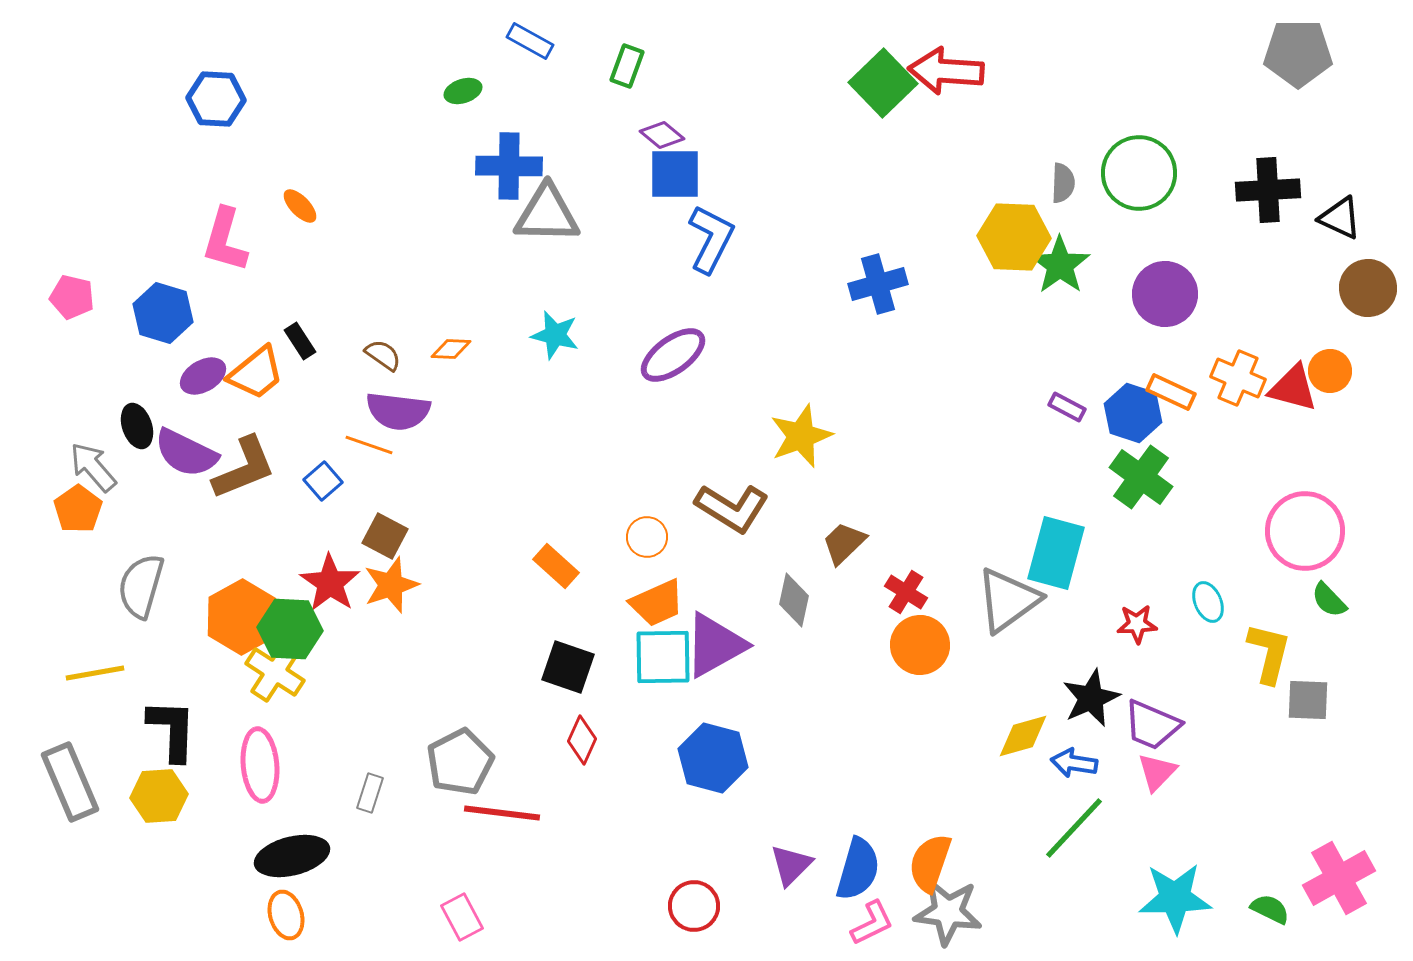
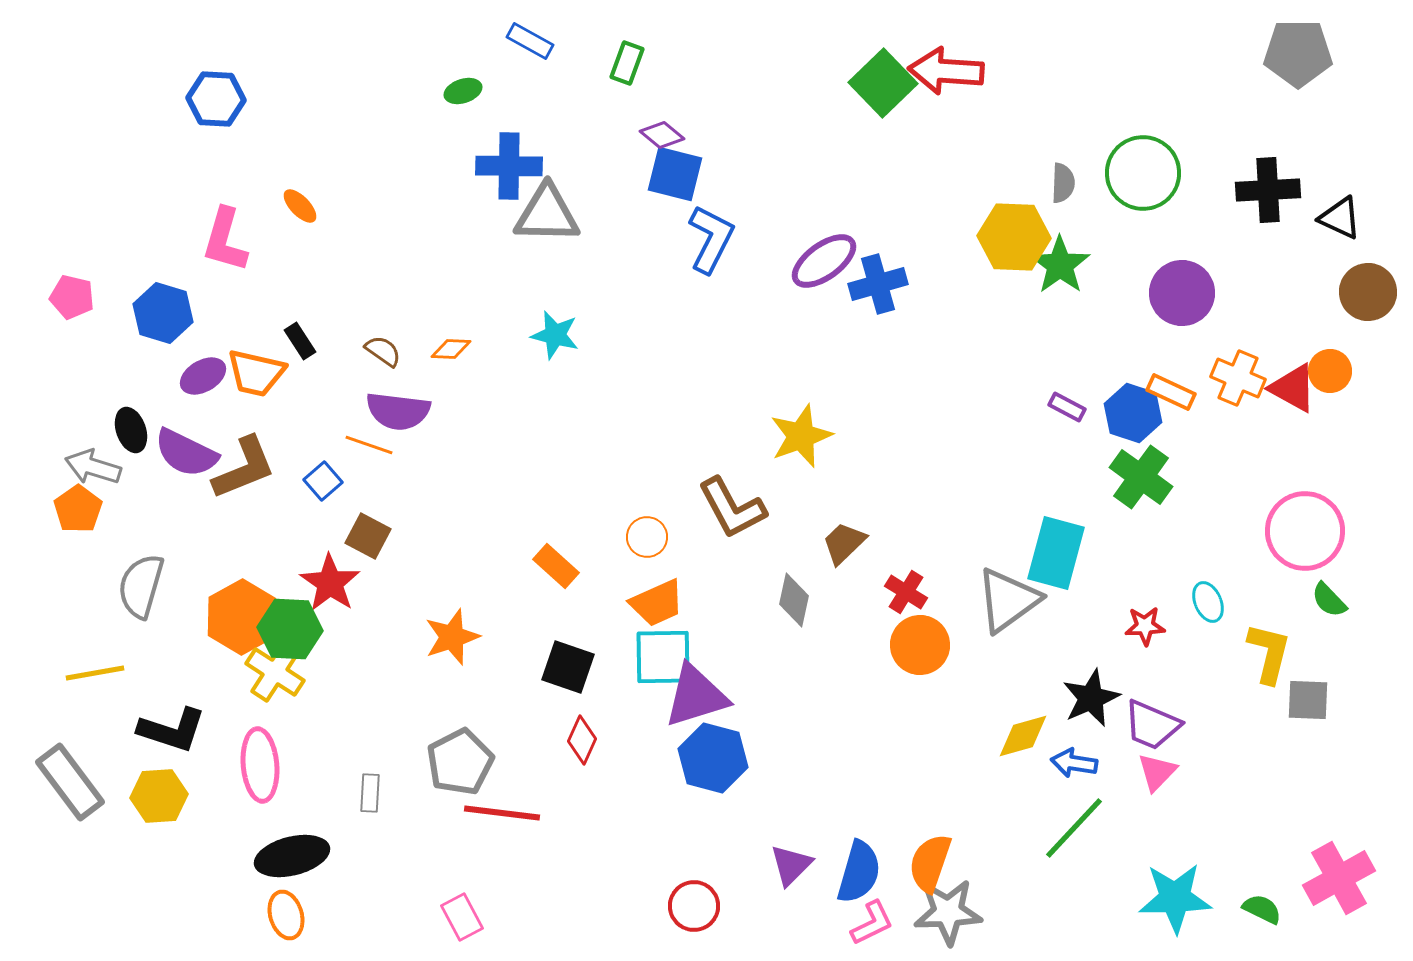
green rectangle at (627, 66): moved 3 px up
green circle at (1139, 173): moved 4 px right
blue square at (675, 174): rotated 14 degrees clockwise
brown circle at (1368, 288): moved 4 px down
purple circle at (1165, 294): moved 17 px right, 1 px up
brown semicircle at (383, 355): moved 4 px up
purple ellipse at (673, 355): moved 151 px right, 94 px up
orange trapezoid at (256, 373): rotated 52 degrees clockwise
red triangle at (1293, 388): rotated 14 degrees clockwise
black ellipse at (137, 426): moved 6 px left, 4 px down
gray arrow at (93, 467): rotated 32 degrees counterclockwise
brown L-shape at (732, 508): rotated 30 degrees clockwise
brown square at (385, 536): moved 17 px left
orange star at (391, 585): moved 61 px right, 52 px down
red star at (1137, 624): moved 8 px right, 2 px down
purple triangle at (715, 645): moved 19 px left, 51 px down; rotated 12 degrees clockwise
black L-shape at (172, 730): rotated 106 degrees clockwise
gray rectangle at (70, 782): rotated 14 degrees counterclockwise
gray rectangle at (370, 793): rotated 15 degrees counterclockwise
blue semicircle at (858, 869): moved 1 px right, 3 px down
green semicircle at (1270, 909): moved 8 px left
gray star at (948, 912): rotated 10 degrees counterclockwise
